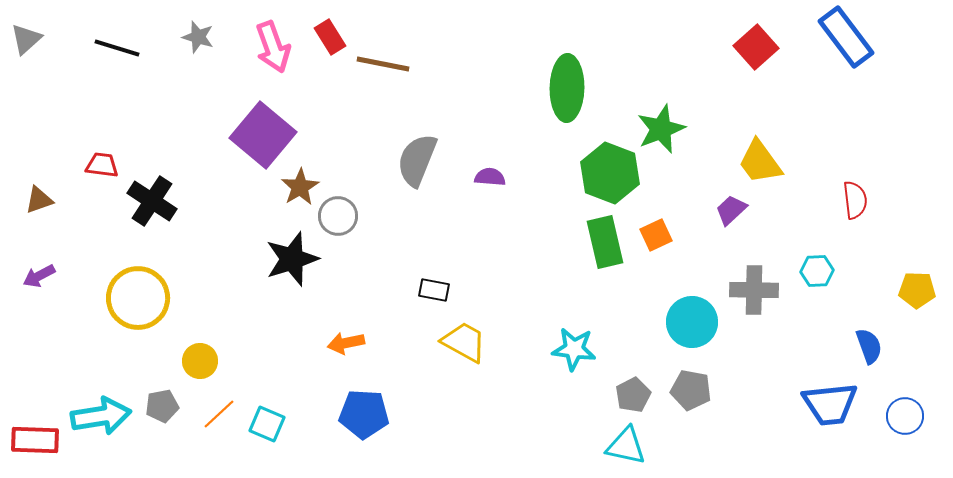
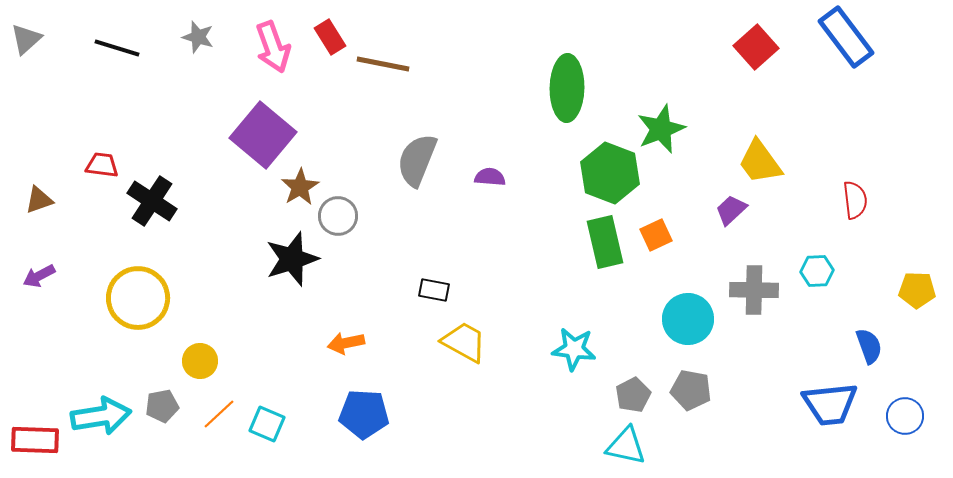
cyan circle at (692, 322): moved 4 px left, 3 px up
